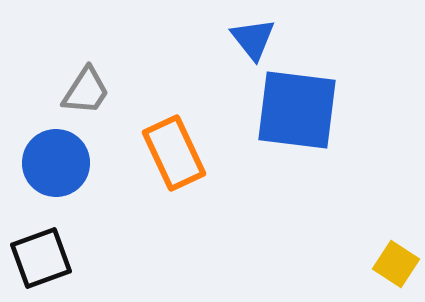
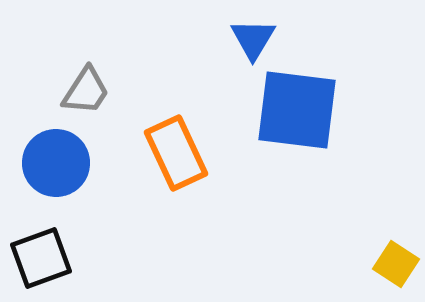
blue triangle: rotated 9 degrees clockwise
orange rectangle: moved 2 px right
